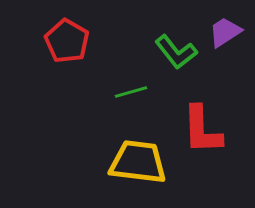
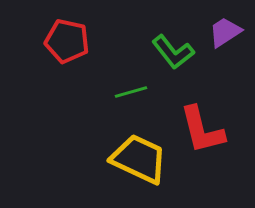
red pentagon: rotated 18 degrees counterclockwise
green L-shape: moved 3 px left
red L-shape: rotated 12 degrees counterclockwise
yellow trapezoid: moved 1 px right, 3 px up; rotated 18 degrees clockwise
